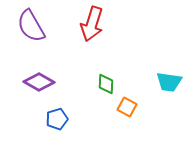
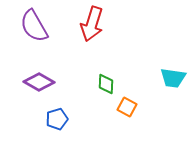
purple semicircle: moved 3 px right
cyan trapezoid: moved 4 px right, 4 px up
